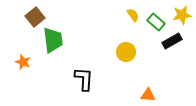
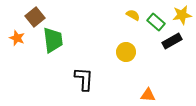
yellow semicircle: rotated 24 degrees counterclockwise
orange star: moved 6 px left, 24 px up
